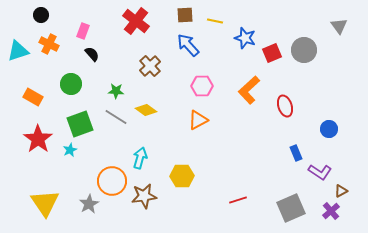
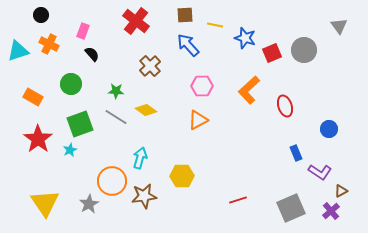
yellow line: moved 4 px down
